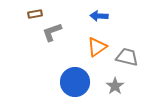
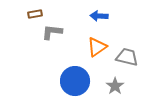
gray L-shape: rotated 25 degrees clockwise
blue circle: moved 1 px up
